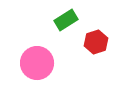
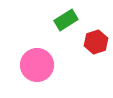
pink circle: moved 2 px down
